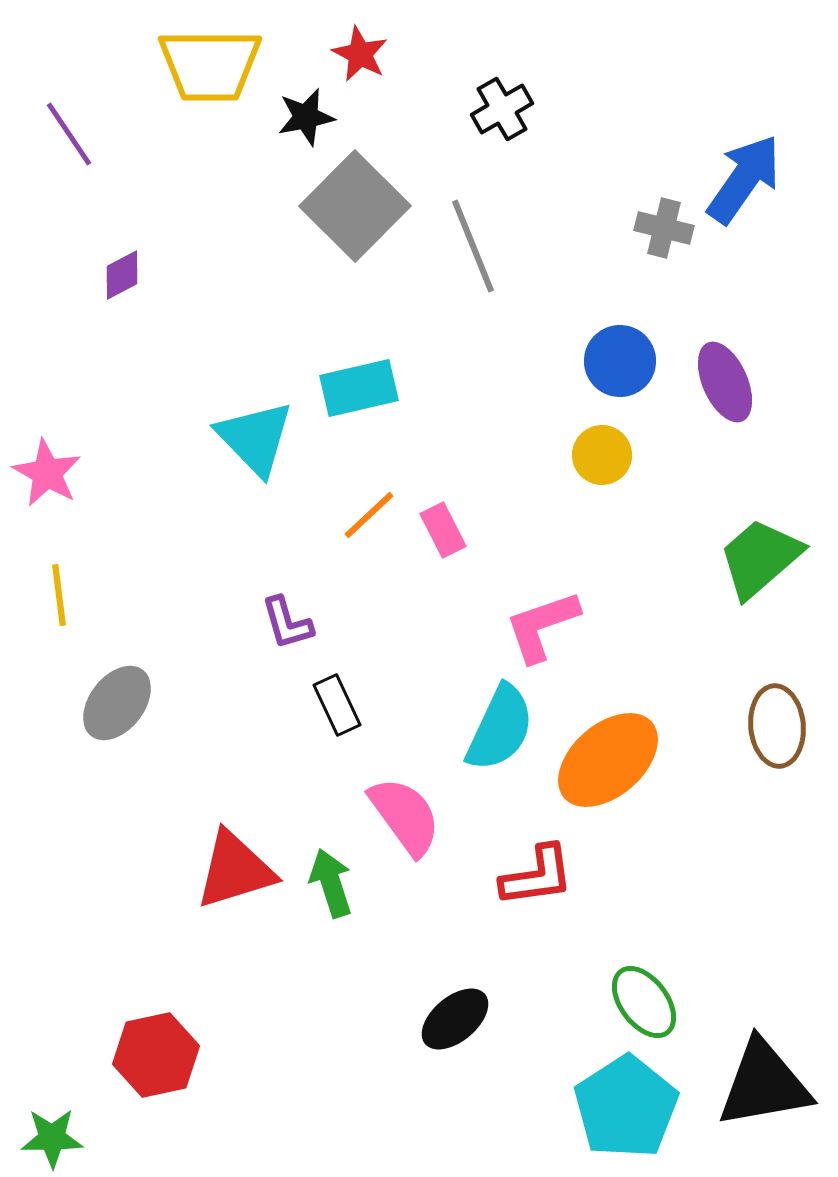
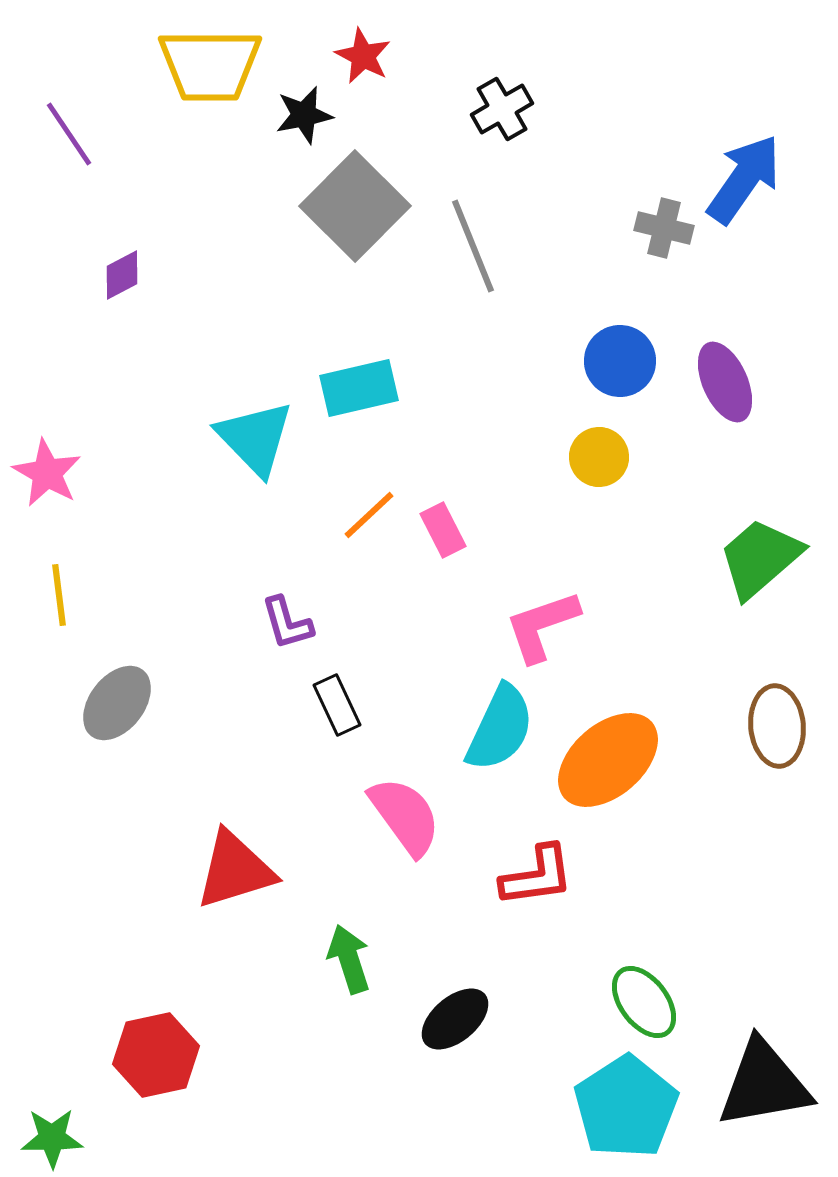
red star: moved 3 px right, 2 px down
black star: moved 2 px left, 2 px up
yellow circle: moved 3 px left, 2 px down
green arrow: moved 18 px right, 76 px down
